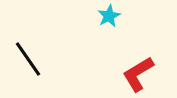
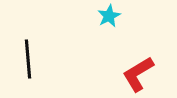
black line: rotated 30 degrees clockwise
